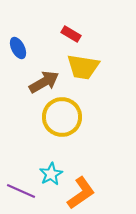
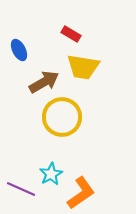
blue ellipse: moved 1 px right, 2 px down
purple line: moved 2 px up
